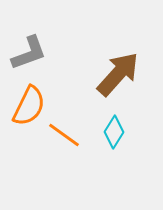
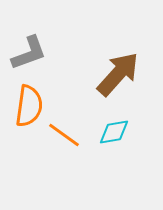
orange semicircle: rotated 18 degrees counterclockwise
cyan diamond: rotated 48 degrees clockwise
